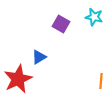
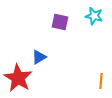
cyan star: moved 1 px up
purple square: moved 1 px left, 2 px up; rotated 18 degrees counterclockwise
red star: moved 1 px up; rotated 16 degrees counterclockwise
